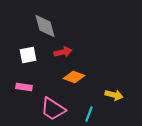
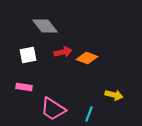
gray diamond: rotated 24 degrees counterclockwise
orange diamond: moved 13 px right, 19 px up
